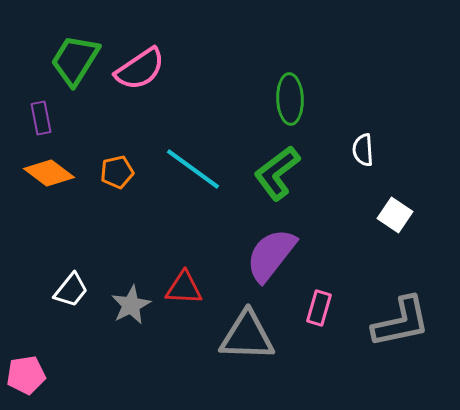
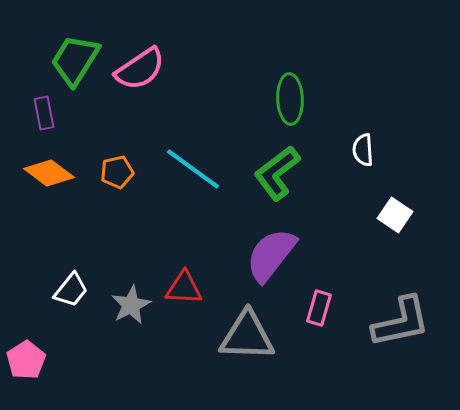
purple rectangle: moved 3 px right, 5 px up
pink pentagon: moved 15 px up; rotated 24 degrees counterclockwise
